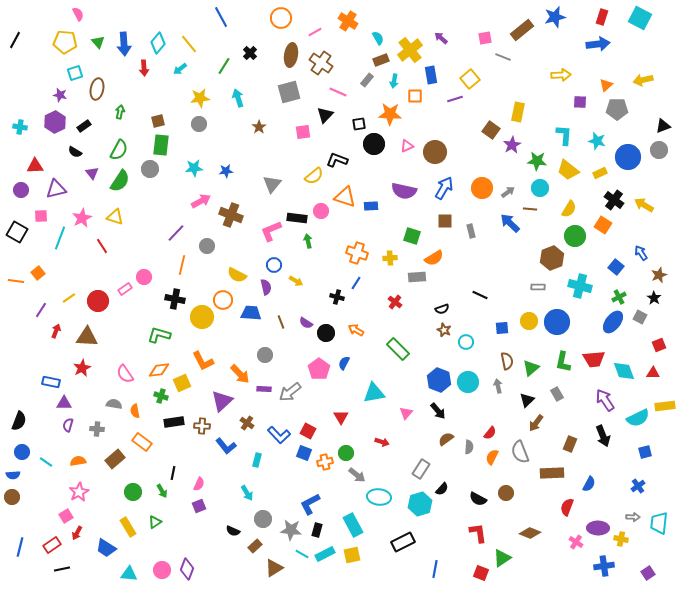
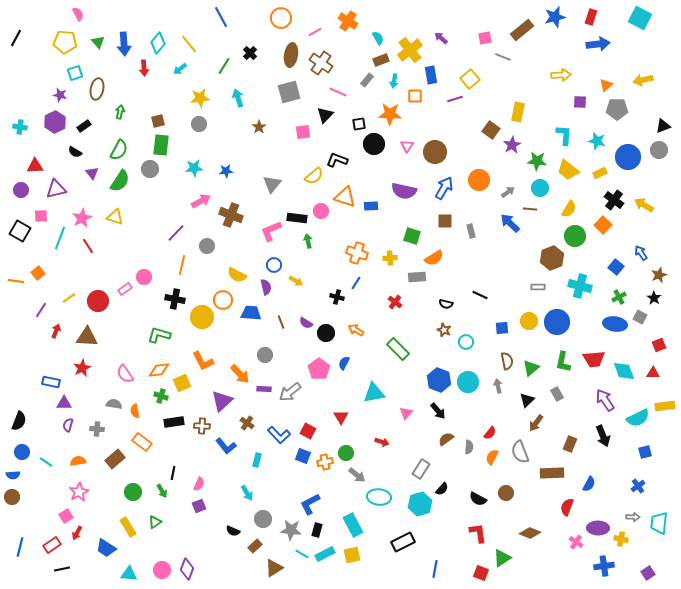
red rectangle at (602, 17): moved 11 px left
black line at (15, 40): moved 1 px right, 2 px up
pink triangle at (407, 146): rotated 32 degrees counterclockwise
orange circle at (482, 188): moved 3 px left, 8 px up
orange square at (603, 225): rotated 12 degrees clockwise
black square at (17, 232): moved 3 px right, 1 px up
red line at (102, 246): moved 14 px left
black semicircle at (442, 309): moved 4 px right, 5 px up; rotated 32 degrees clockwise
blue ellipse at (613, 322): moved 2 px right, 2 px down; rotated 60 degrees clockwise
blue square at (304, 453): moved 1 px left, 3 px down
